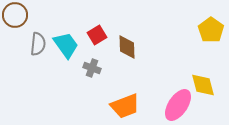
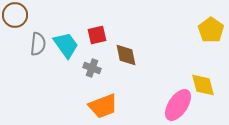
red square: rotated 18 degrees clockwise
brown diamond: moved 1 px left, 8 px down; rotated 10 degrees counterclockwise
orange trapezoid: moved 22 px left
